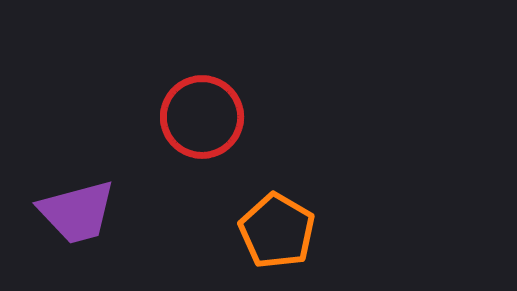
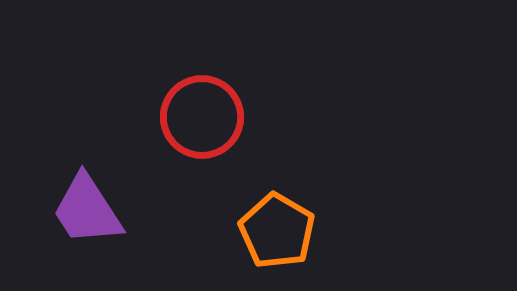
purple trapezoid: moved 10 px right, 2 px up; rotated 72 degrees clockwise
